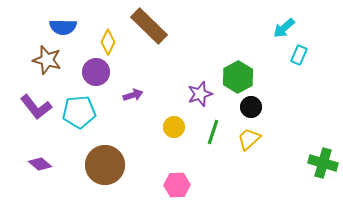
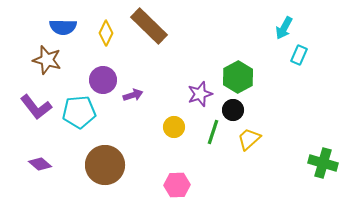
cyan arrow: rotated 20 degrees counterclockwise
yellow diamond: moved 2 px left, 9 px up
purple circle: moved 7 px right, 8 px down
black circle: moved 18 px left, 3 px down
